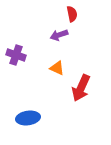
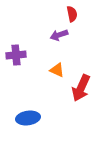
purple cross: rotated 24 degrees counterclockwise
orange triangle: moved 2 px down
